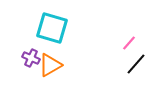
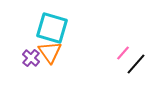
pink line: moved 6 px left, 10 px down
purple cross: rotated 18 degrees clockwise
orange triangle: moved 13 px up; rotated 35 degrees counterclockwise
